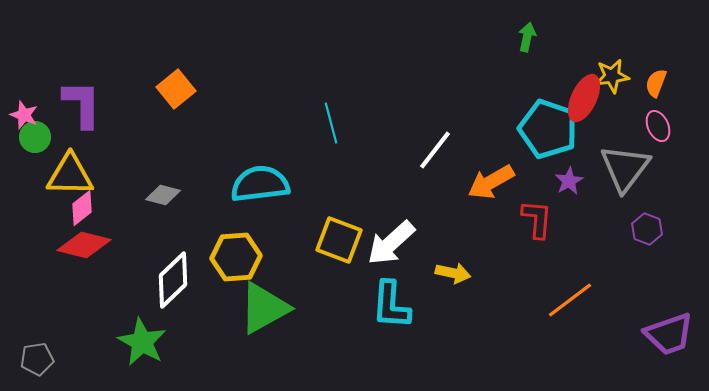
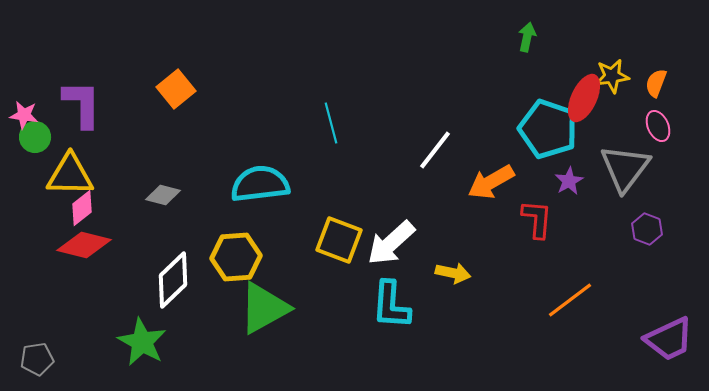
pink star: rotated 12 degrees counterclockwise
purple trapezoid: moved 5 px down; rotated 6 degrees counterclockwise
